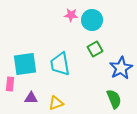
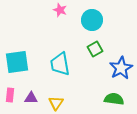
pink star: moved 11 px left, 5 px up; rotated 16 degrees clockwise
cyan square: moved 8 px left, 2 px up
pink rectangle: moved 11 px down
green semicircle: rotated 60 degrees counterclockwise
yellow triangle: rotated 35 degrees counterclockwise
